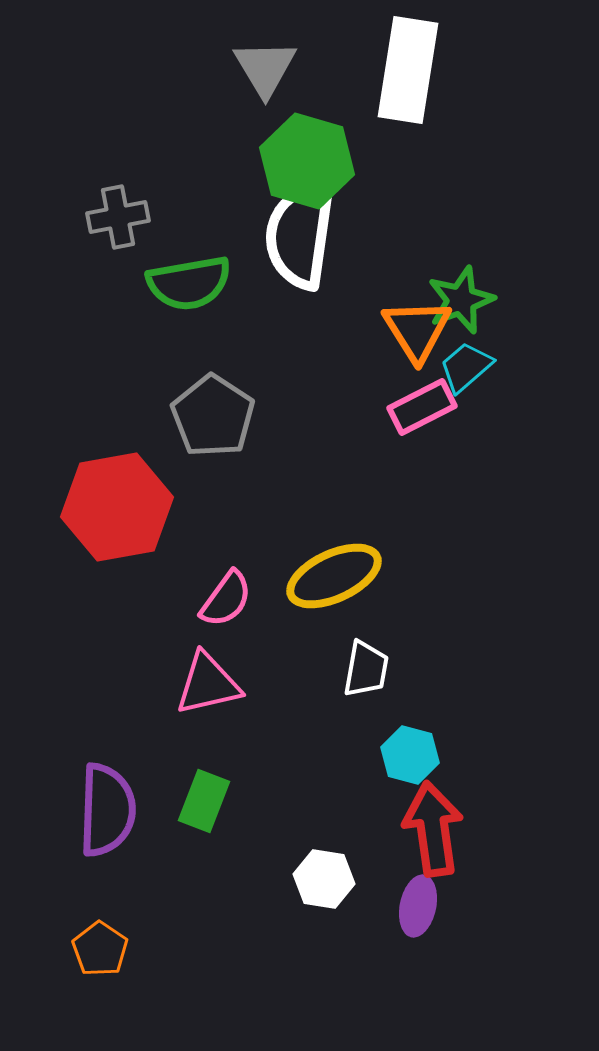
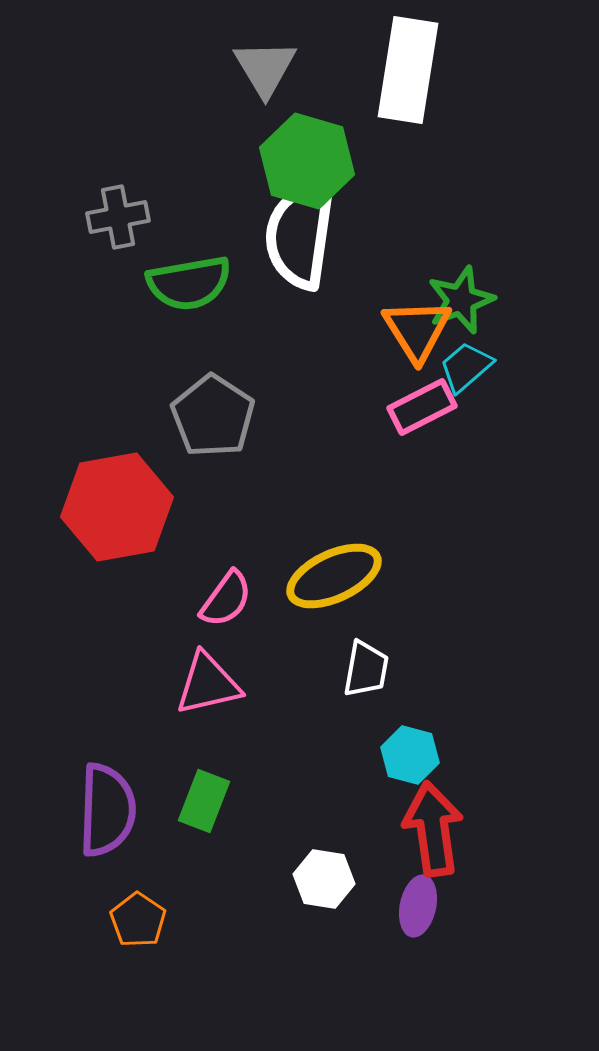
orange pentagon: moved 38 px right, 29 px up
